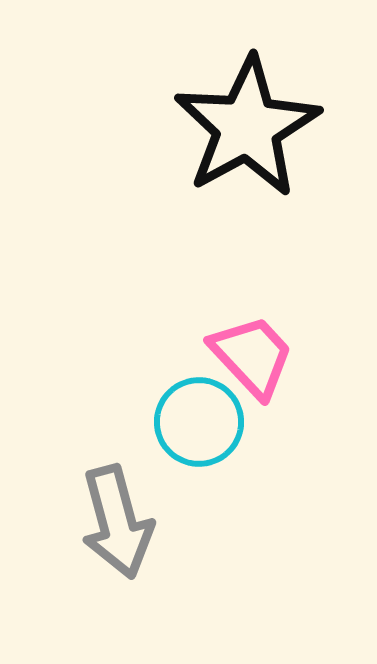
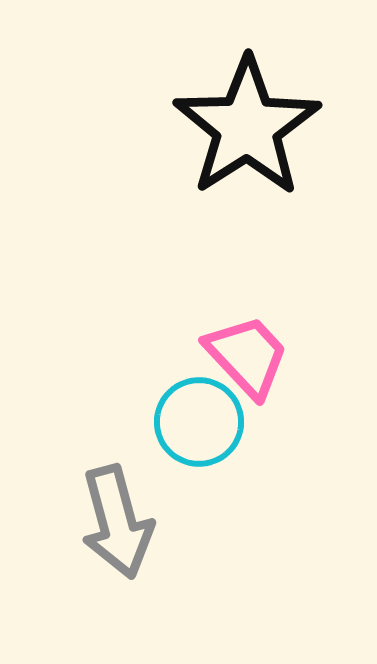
black star: rotated 4 degrees counterclockwise
pink trapezoid: moved 5 px left
